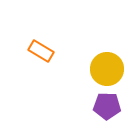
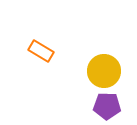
yellow circle: moved 3 px left, 2 px down
